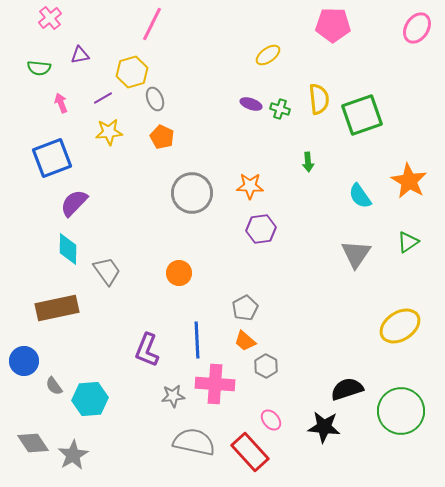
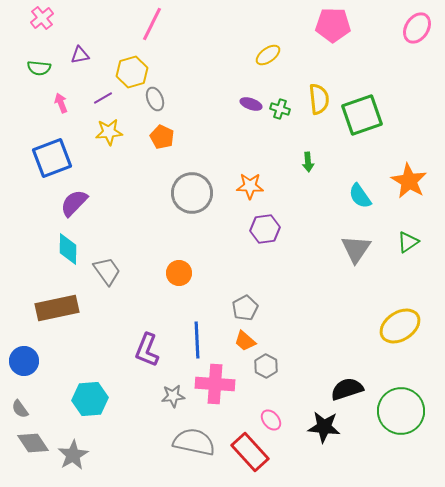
pink cross at (50, 18): moved 8 px left
purple hexagon at (261, 229): moved 4 px right
gray triangle at (356, 254): moved 5 px up
gray semicircle at (54, 386): moved 34 px left, 23 px down
